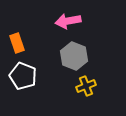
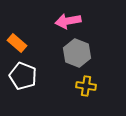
orange rectangle: rotated 30 degrees counterclockwise
gray hexagon: moved 3 px right, 3 px up
yellow cross: rotated 30 degrees clockwise
